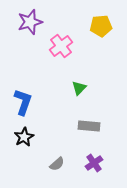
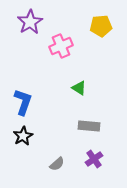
purple star: rotated 15 degrees counterclockwise
pink cross: rotated 15 degrees clockwise
green triangle: rotated 42 degrees counterclockwise
black star: moved 1 px left, 1 px up
purple cross: moved 4 px up
